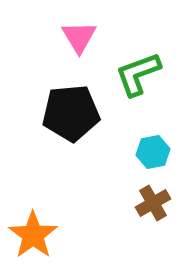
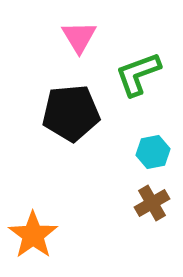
brown cross: moved 1 px left
